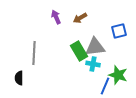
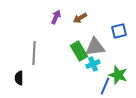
purple arrow: rotated 48 degrees clockwise
cyan cross: rotated 32 degrees counterclockwise
